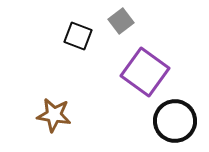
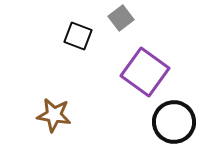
gray square: moved 3 px up
black circle: moved 1 px left, 1 px down
